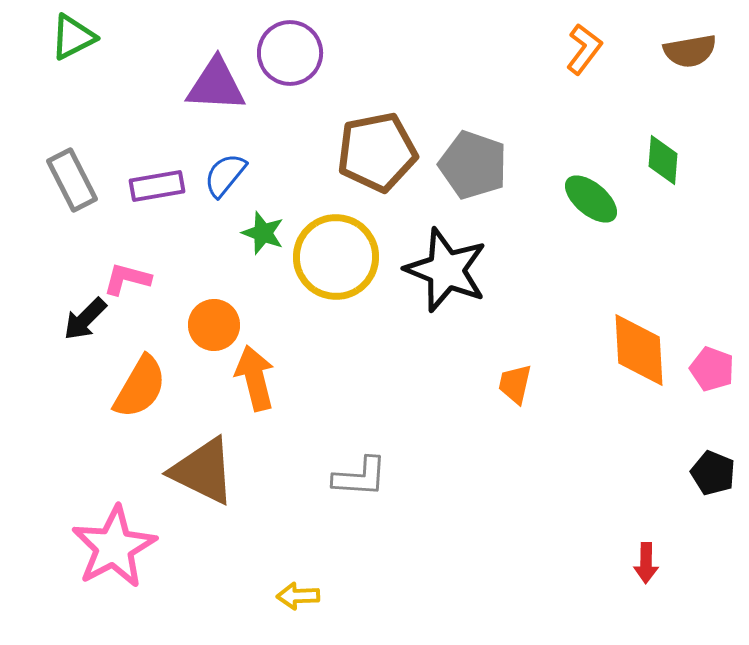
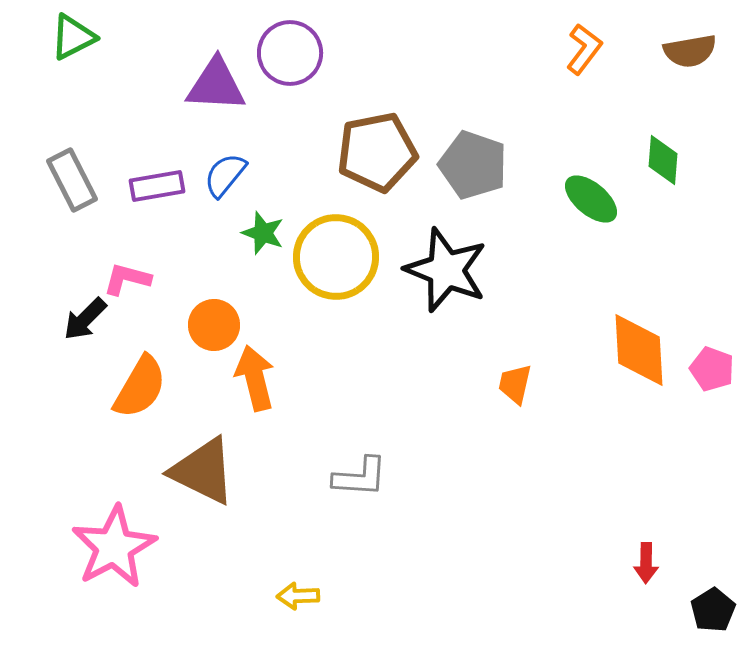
black pentagon: moved 137 px down; rotated 18 degrees clockwise
